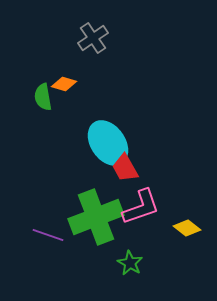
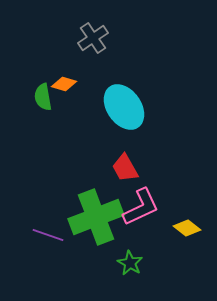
cyan ellipse: moved 16 px right, 36 px up
pink L-shape: rotated 6 degrees counterclockwise
